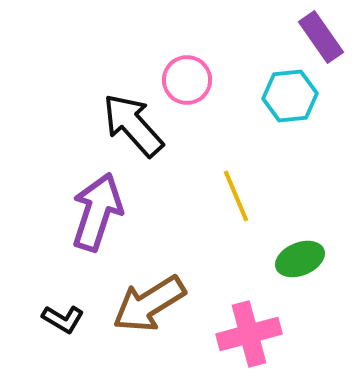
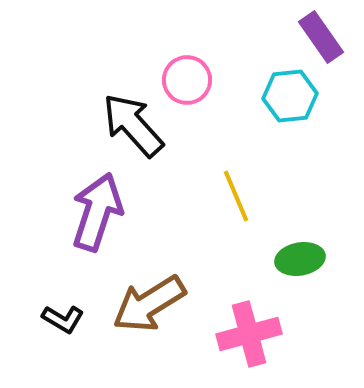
green ellipse: rotated 12 degrees clockwise
